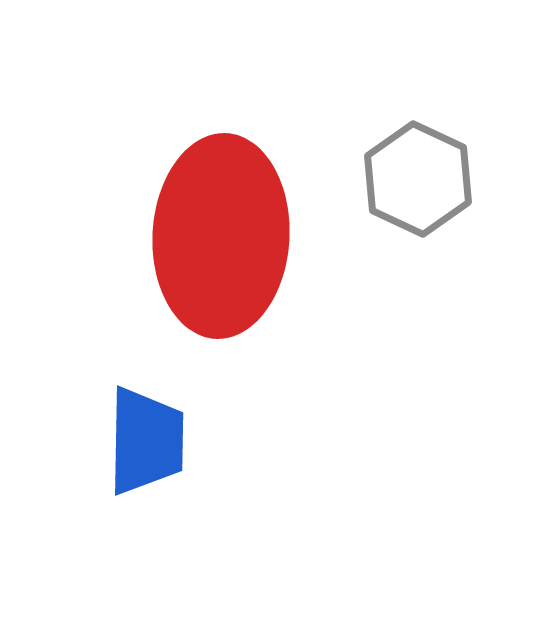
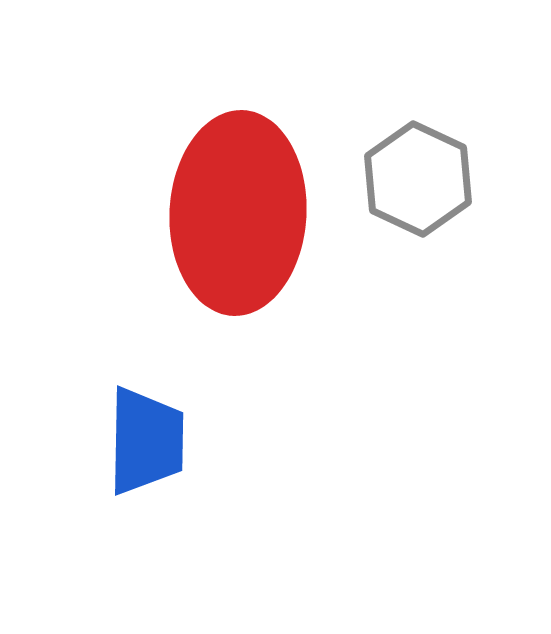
red ellipse: moved 17 px right, 23 px up
